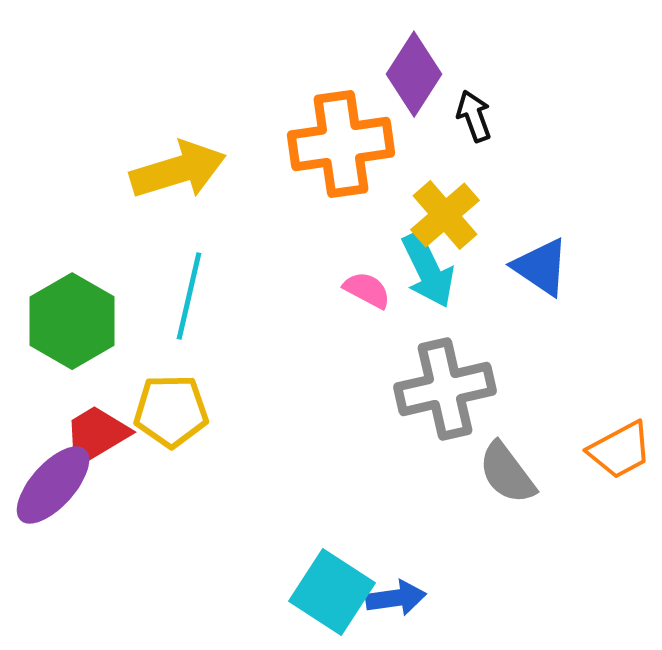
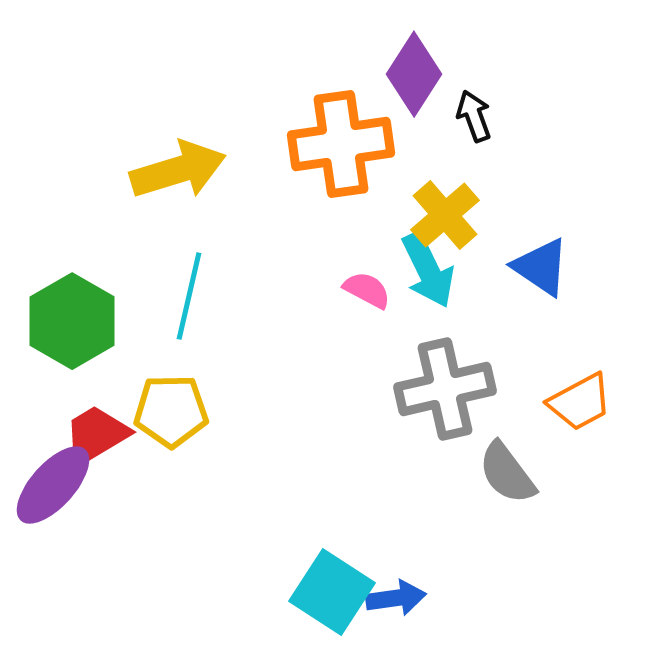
orange trapezoid: moved 40 px left, 48 px up
